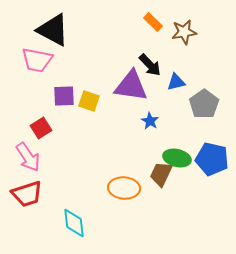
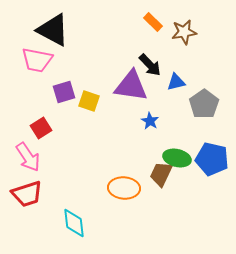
purple square: moved 4 px up; rotated 15 degrees counterclockwise
